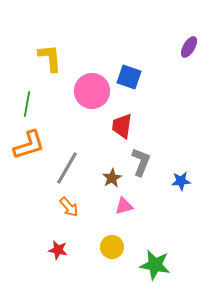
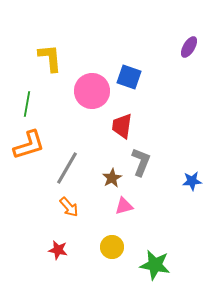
blue star: moved 11 px right
